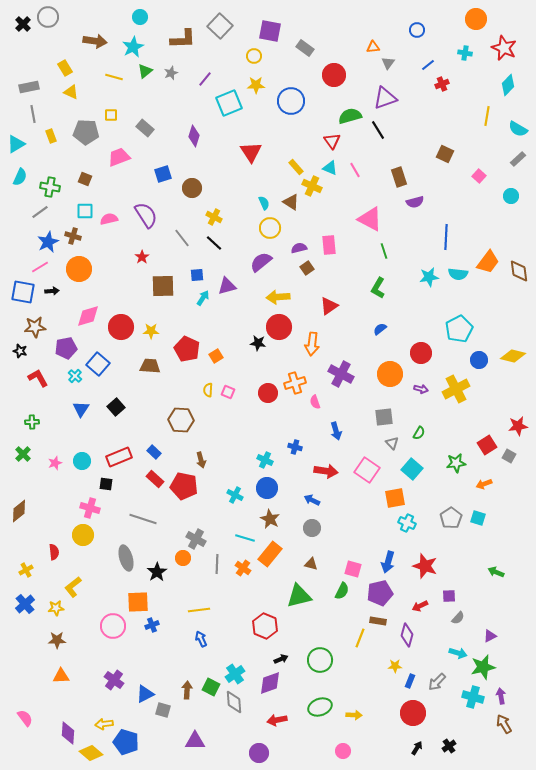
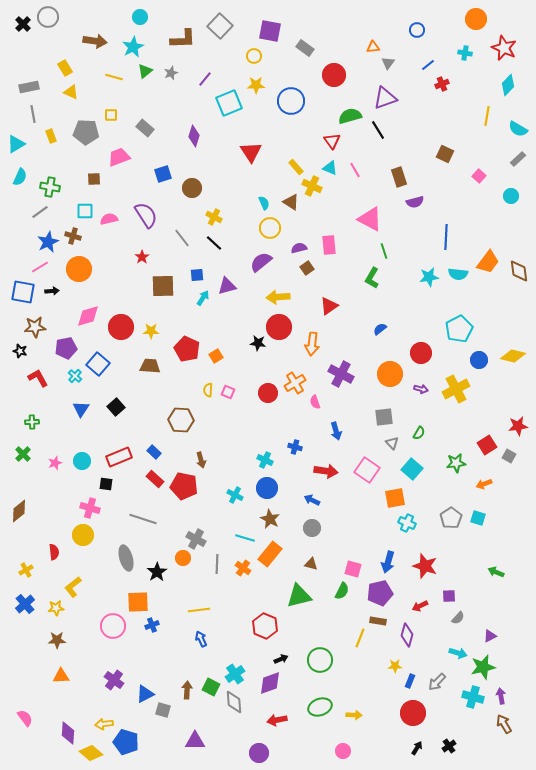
brown square at (85, 179): moved 9 px right; rotated 24 degrees counterclockwise
green L-shape at (378, 288): moved 6 px left, 10 px up
orange cross at (295, 383): rotated 15 degrees counterclockwise
